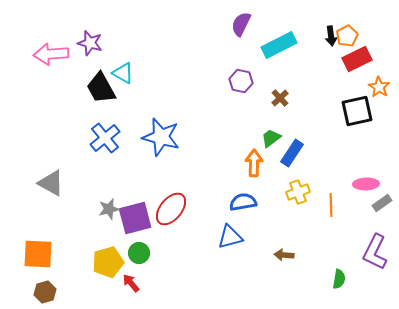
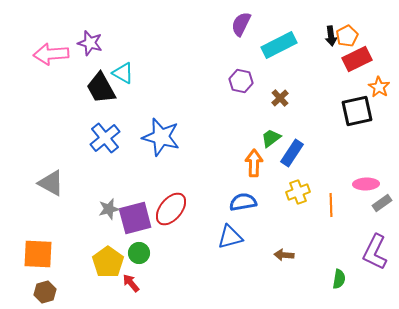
yellow pentagon: rotated 20 degrees counterclockwise
